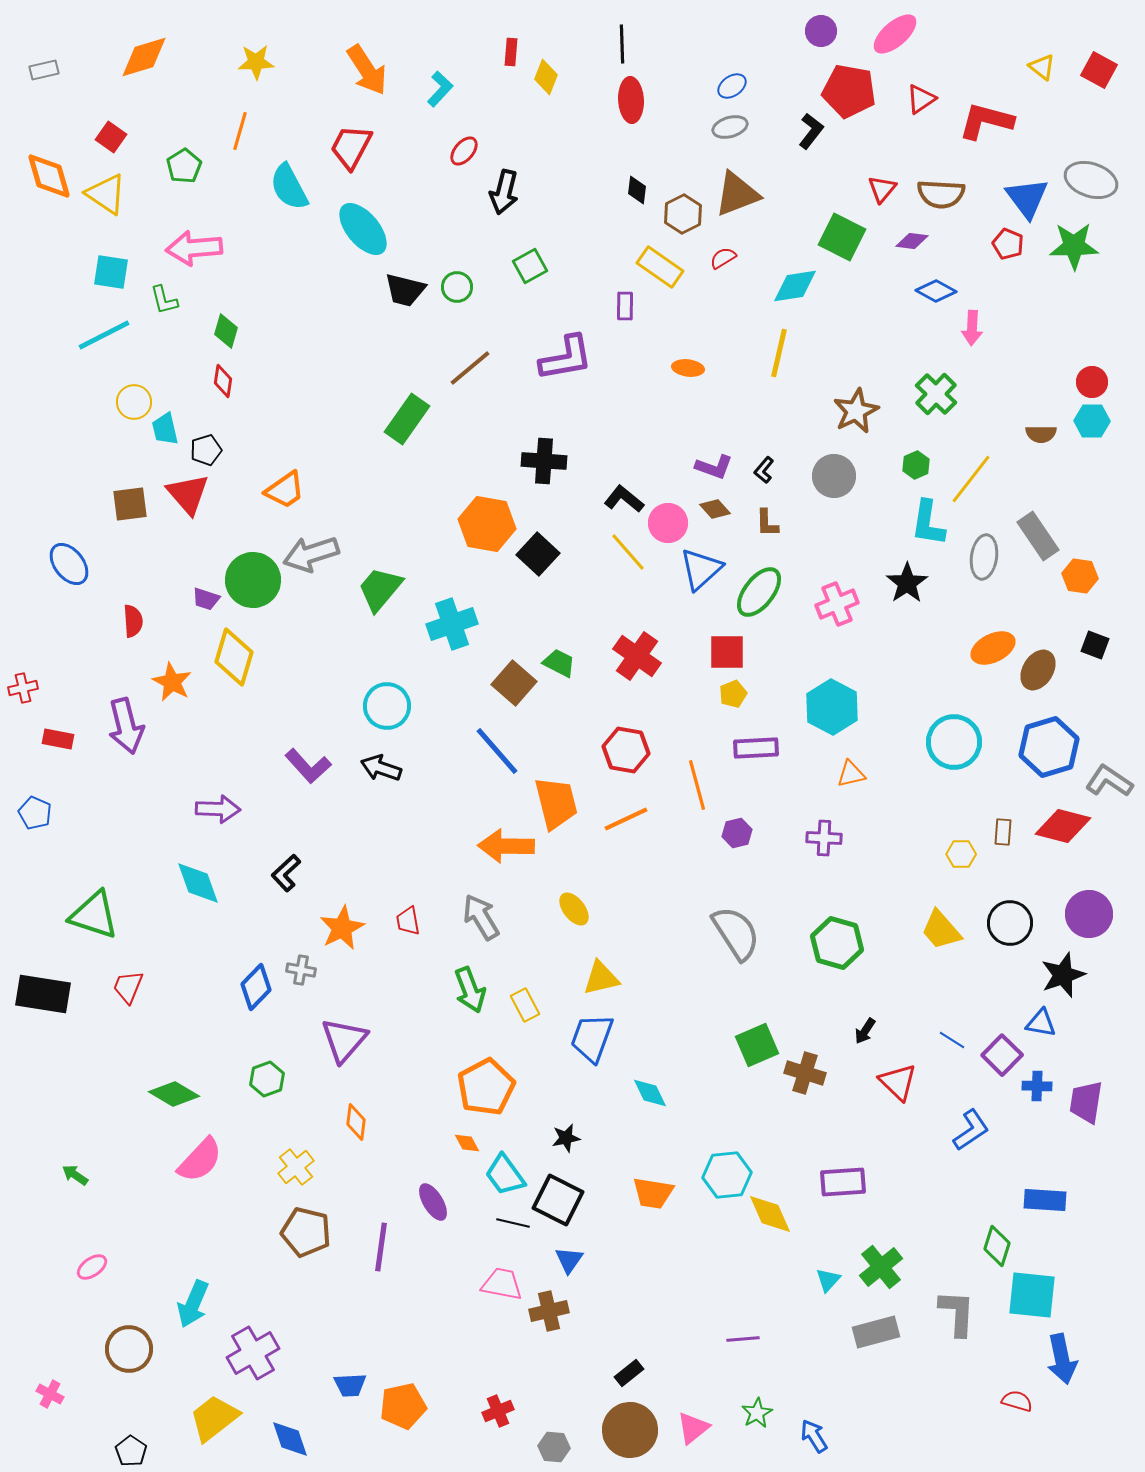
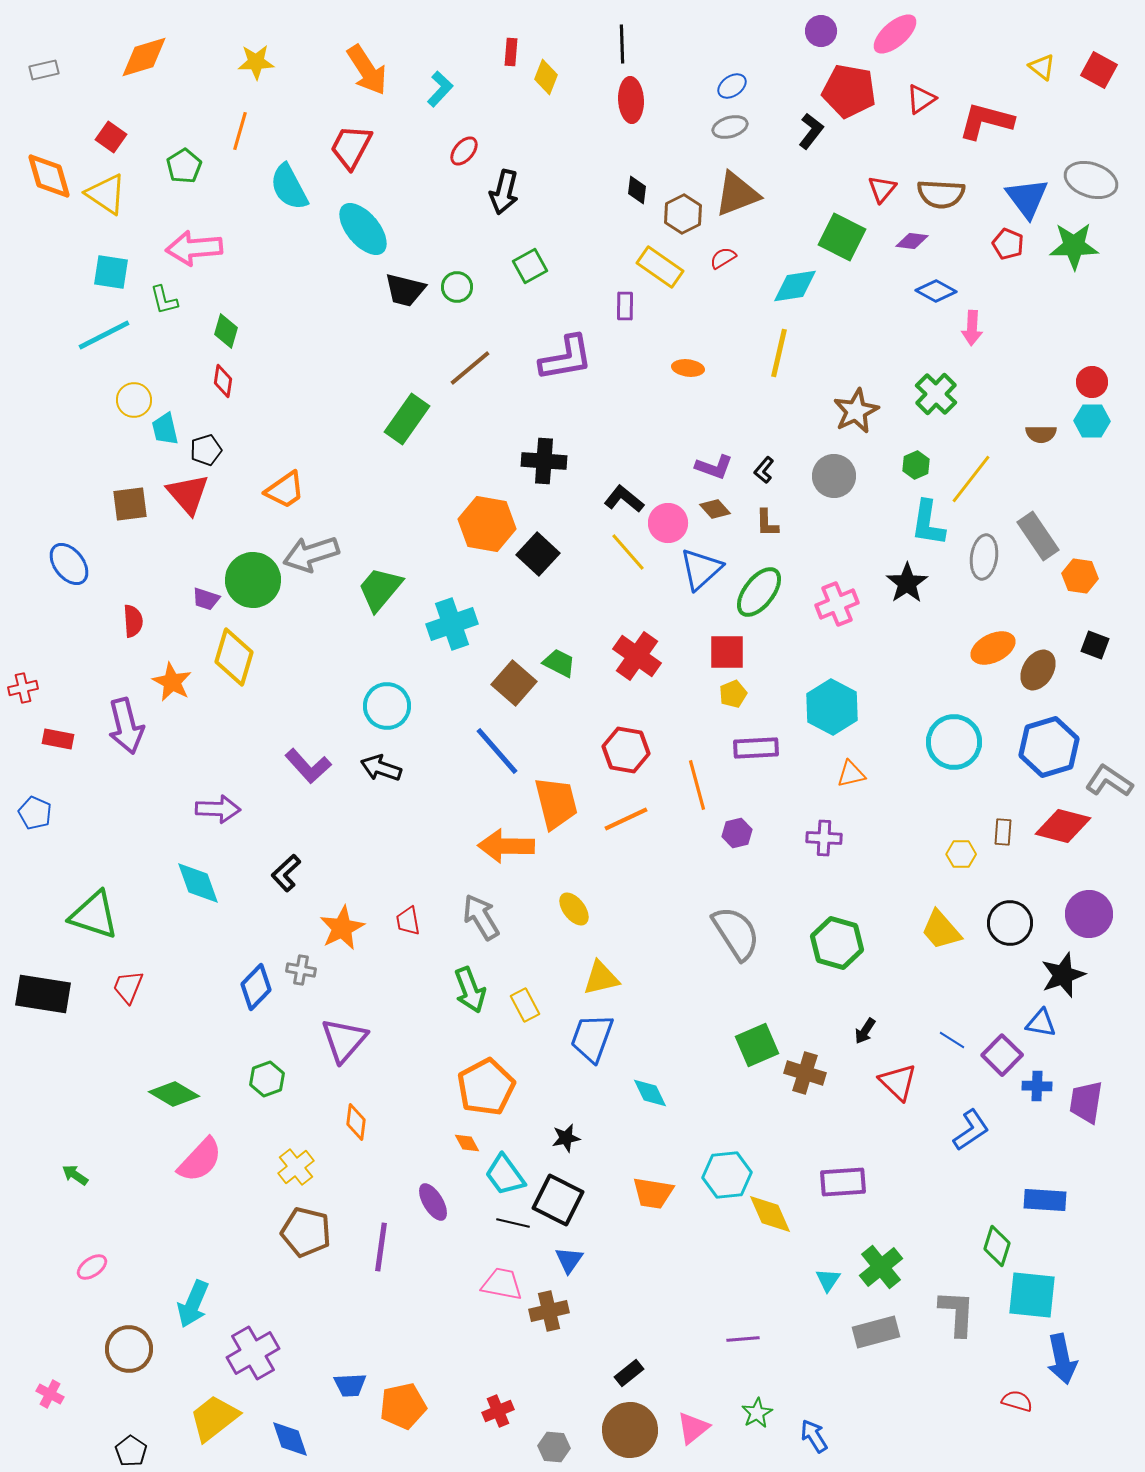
yellow circle at (134, 402): moved 2 px up
cyan triangle at (828, 1280): rotated 8 degrees counterclockwise
